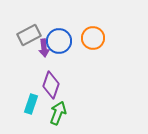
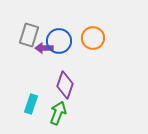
gray rectangle: rotated 45 degrees counterclockwise
purple arrow: rotated 96 degrees clockwise
purple diamond: moved 14 px right
